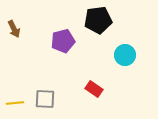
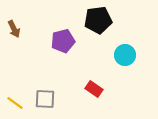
yellow line: rotated 42 degrees clockwise
